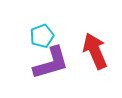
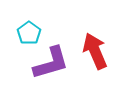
cyan pentagon: moved 13 px left, 3 px up; rotated 15 degrees counterclockwise
